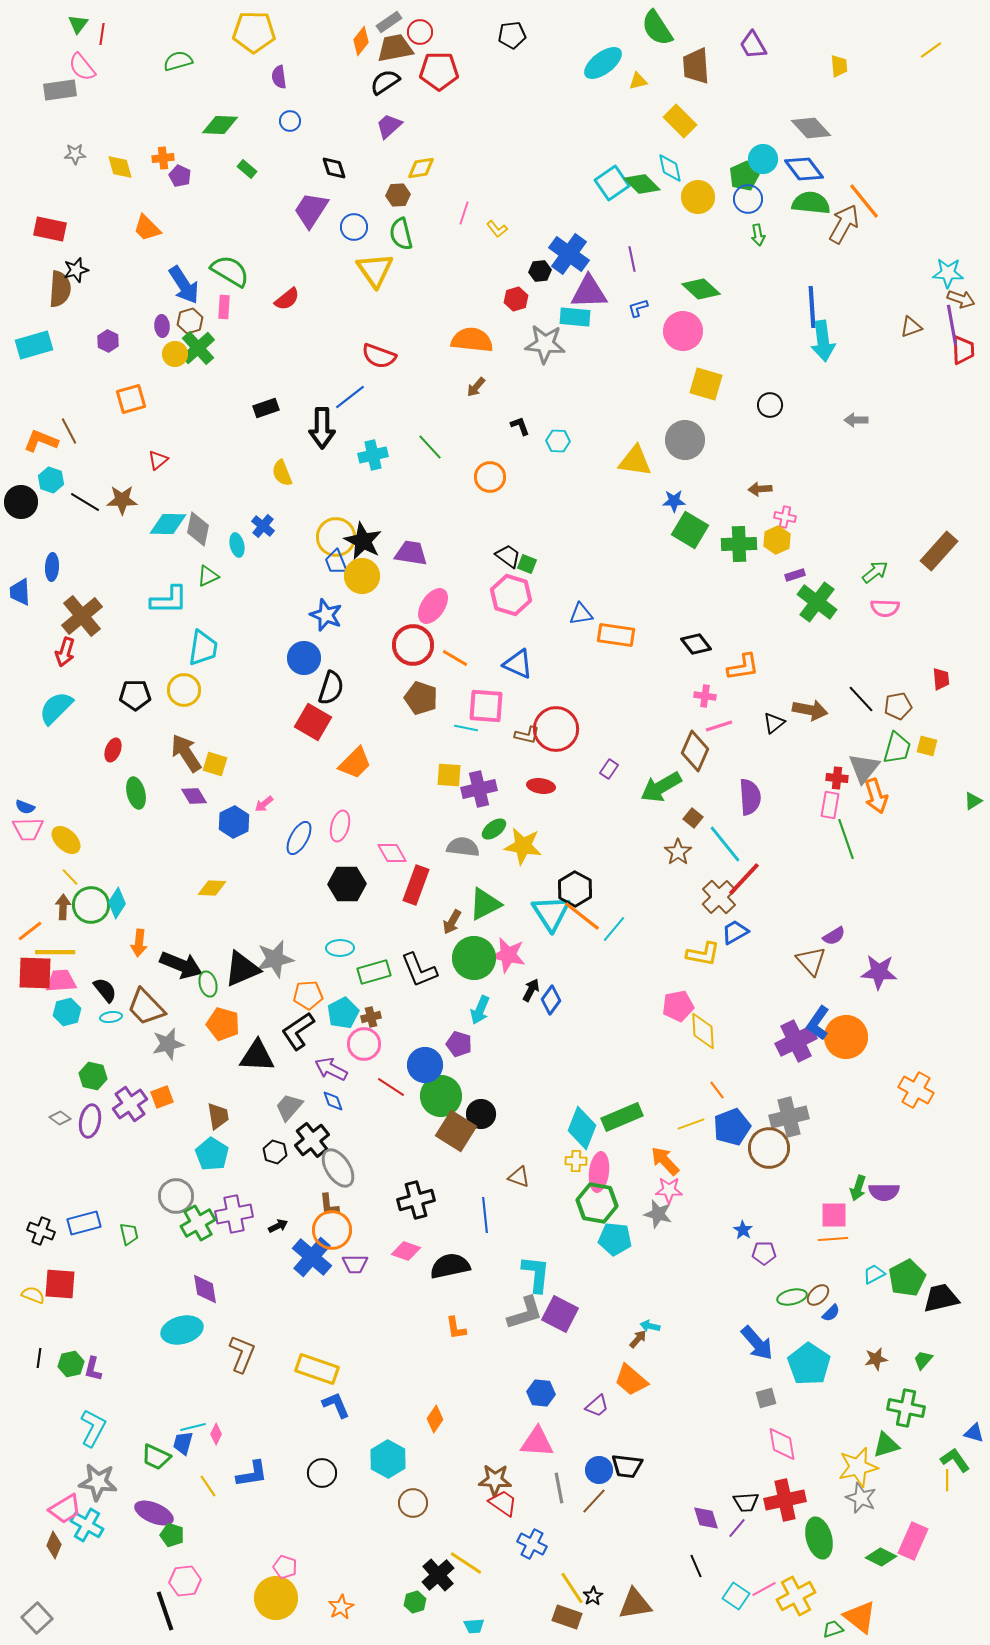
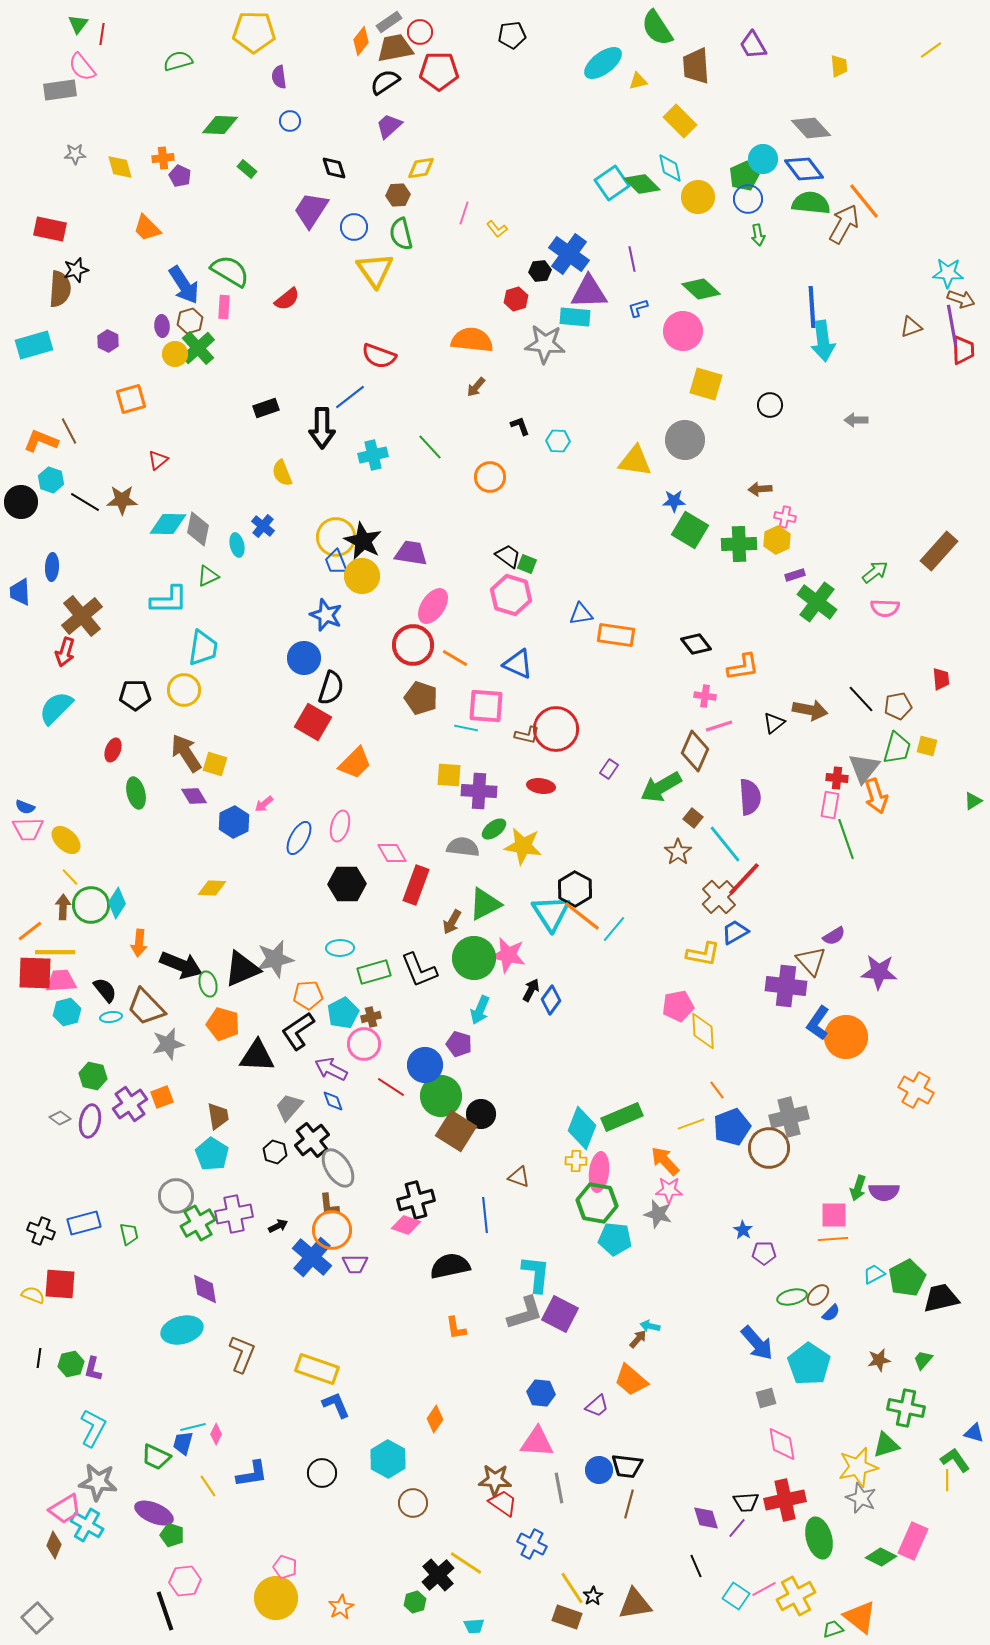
purple cross at (479, 789): moved 2 px down; rotated 16 degrees clockwise
purple cross at (796, 1041): moved 10 px left, 55 px up; rotated 33 degrees clockwise
pink diamond at (406, 1251): moved 26 px up
brown star at (876, 1359): moved 3 px right, 1 px down
brown line at (594, 1501): moved 35 px right, 3 px down; rotated 28 degrees counterclockwise
